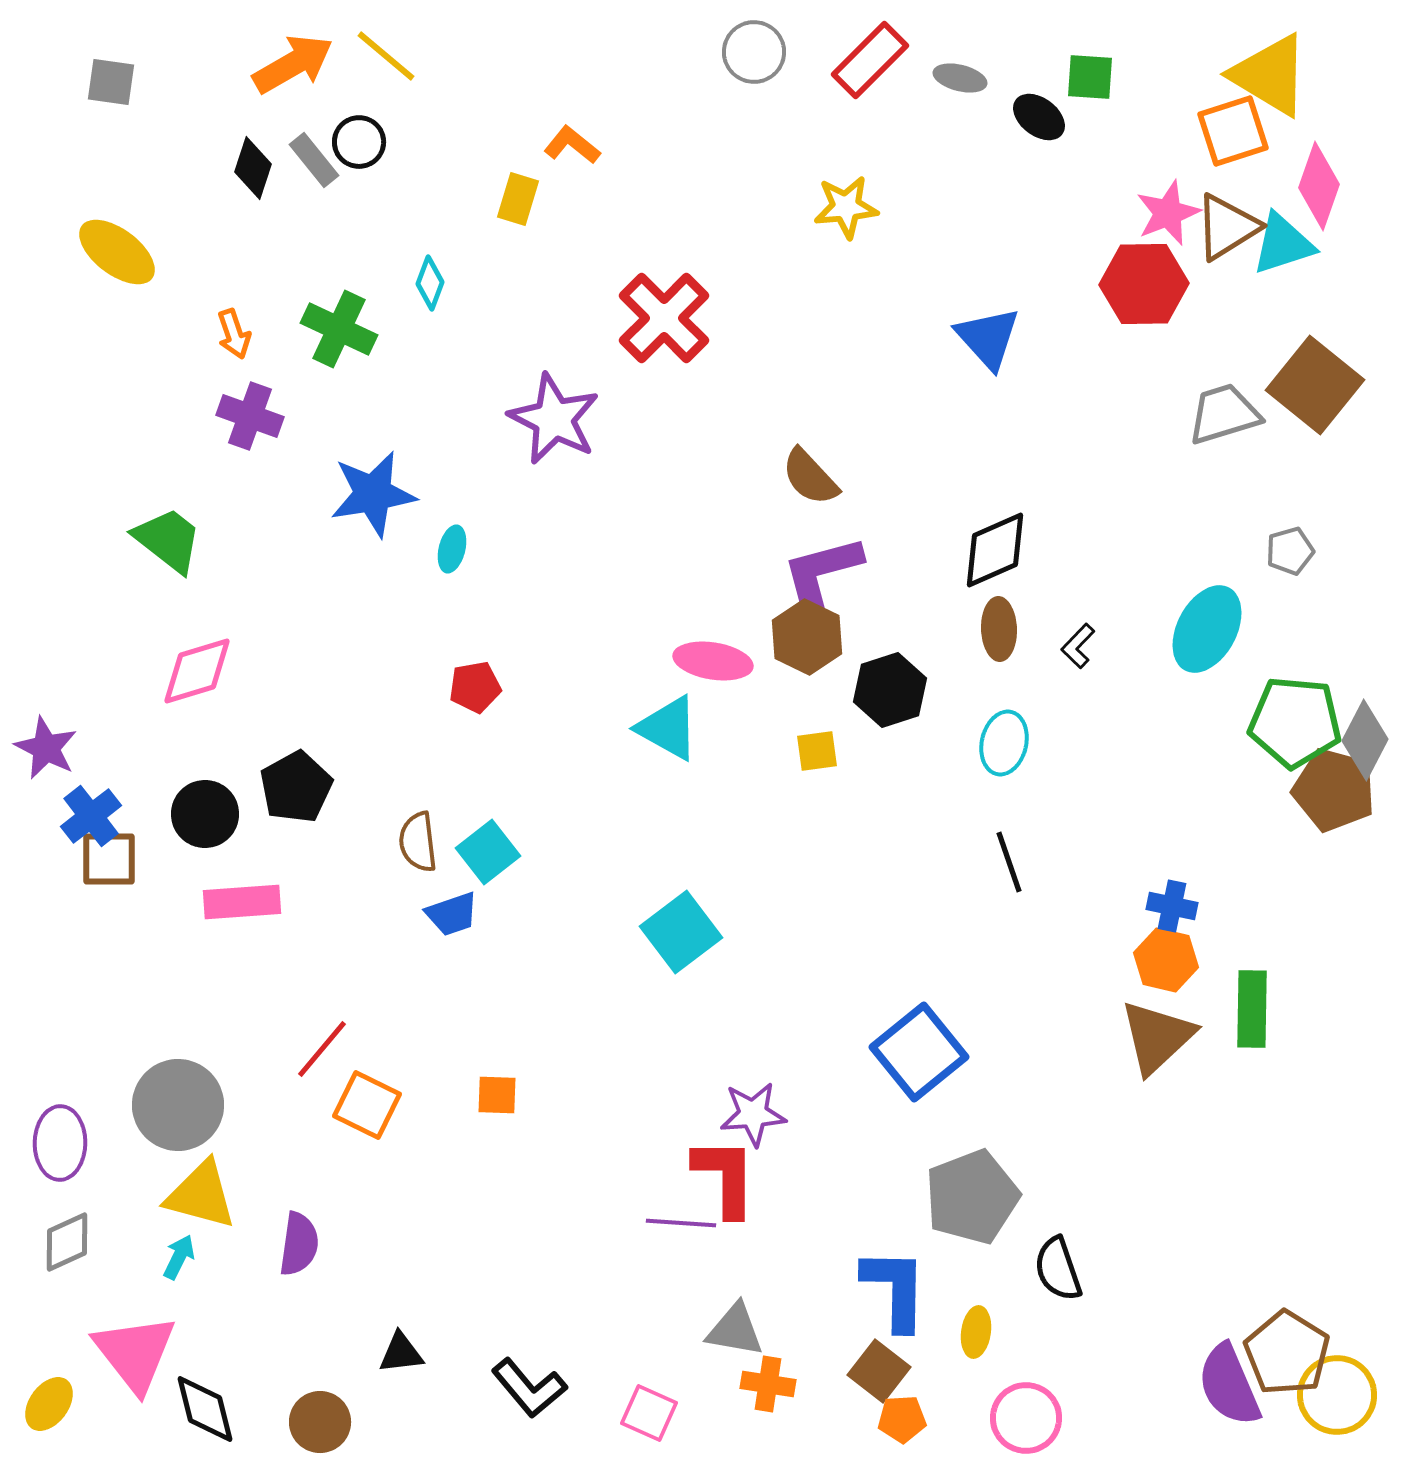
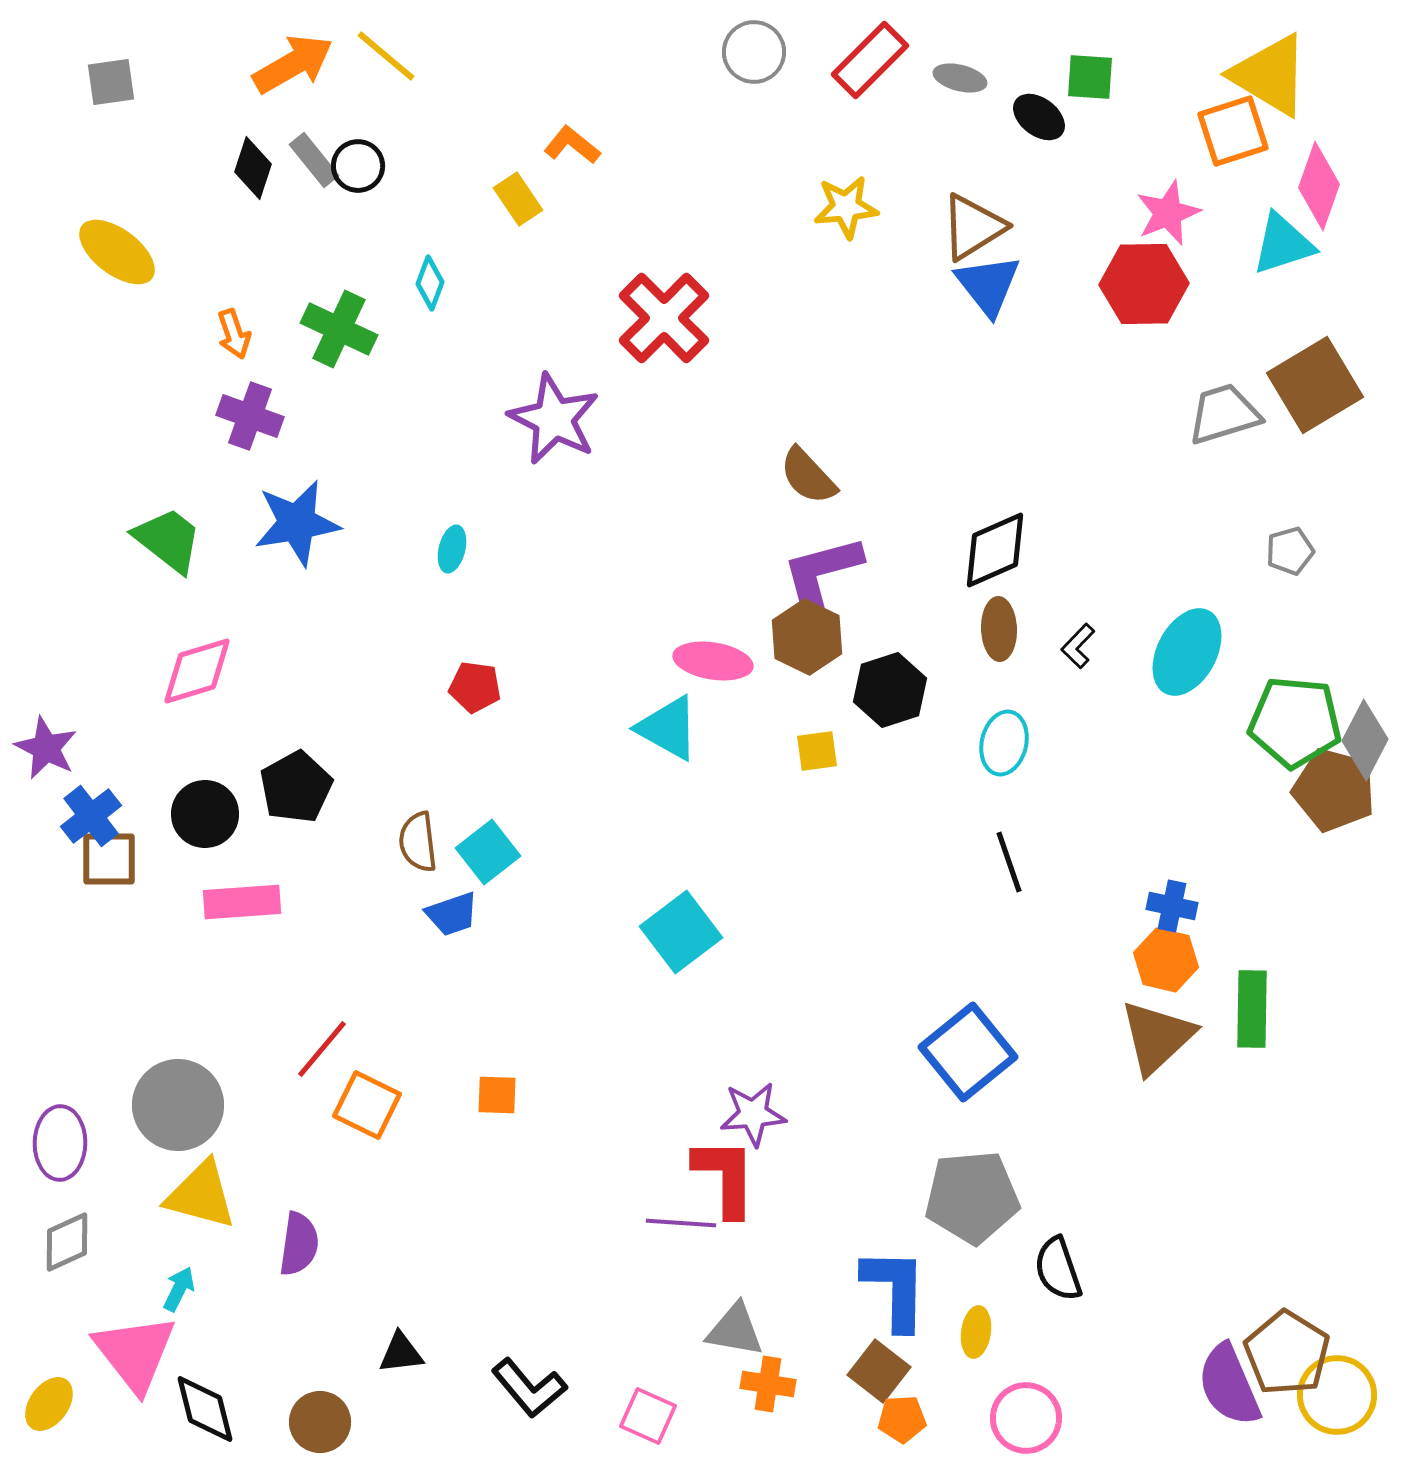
gray square at (111, 82): rotated 16 degrees counterclockwise
black circle at (359, 142): moved 1 px left, 24 px down
yellow rectangle at (518, 199): rotated 51 degrees counterclockwise
brown triangle at (1227, 227): moved 254 px left
blue triangle at (988, 338): moved 53 px up; rotated 4 degrees clockwise
brown square at (1315, 385): rotated 20 degrees clockwise
brown semicircle at (810, 477): moved 2 px left, 1 px up
blue star at (373, 494): moved 76 px left, 29 px down
cyan ellipse at (1207, 629): moved 20 px left, 23 px down
red pentagon at (475, 687): rotated 18 degrees clockwise
blue square at (919, 1052): moved 49 px right
gray pentagon at (972, 1197): rotated 16 degrees clockwise
cyan arrow at (179, 1257): moved 32 px down
pink square at (649, 1413): moved 1 px left, 3 px down
